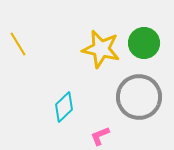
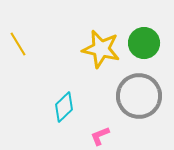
gray circle: moved 1 px up
